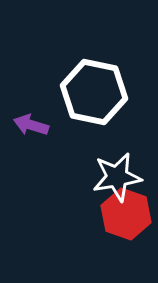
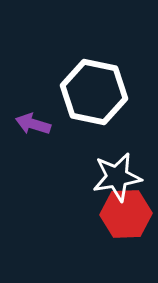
purple arrow: moved 2 px right, 1 px up
red hexagon: rotated 21 degrees counterclockwise
